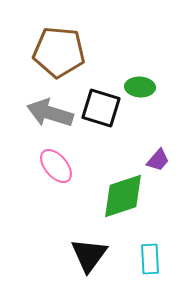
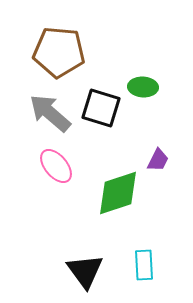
green ellipse: moved 3 px right
gray arrow: rotated 24 degrees clockwise
purple trapezoid: rotated 15 degrees counterclockwise
green diamond: moved 5 px left, 3 px up
black triangle: moved 4 px left, 16 px down; rotated 12 degrees counterclockwise
cyan rectangle: moved 6 px left, 6 px down
